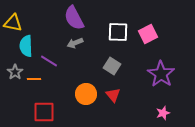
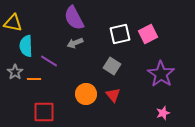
white square: moved 2 px right, 2 px down; rotated 15 degrees counterclockwise
